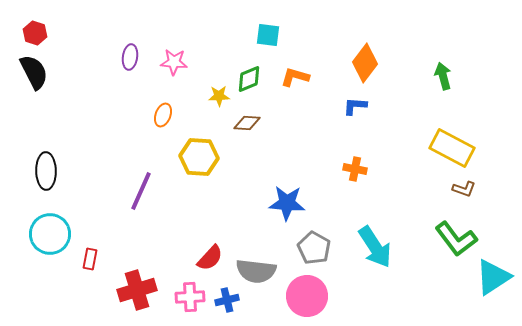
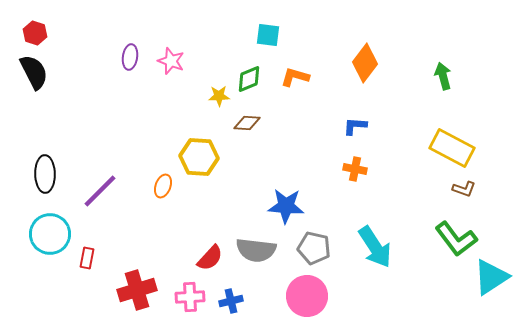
pink star: moved 3 px left, 1 px up; rotated 16 degrees clockwise
blue L-shape: moved 20 px down
orange ellipse: moved 71 px down
black ellipse: moved 1 px left, 3 px down
purple line: moved 41 px left; rotated 21 degrees clockwise
blue star: moved 1 px left, 3 px down
gray pentagon: rotated 16 degrees counterclockwise
red rectangle: moved 3 px left, 1 px up
gray semicircle: moved 21 px up
cyan triangle: moved 2 px left
blue cross: moved 4 px right, 1 px down
